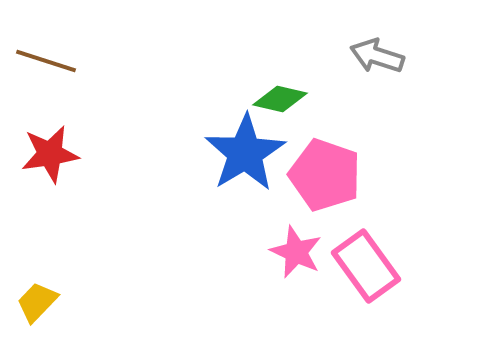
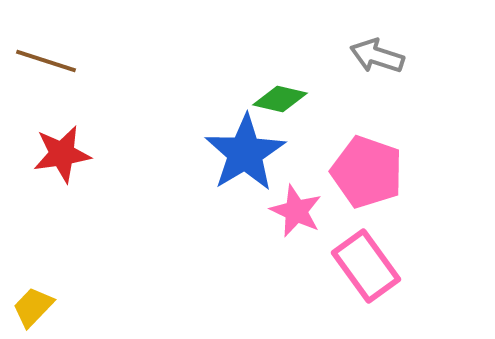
red star: moved 12 px right
pink pentagon: moved 42 px right, 3 px up
pink star: moved 41 px up
yellow trapezoid: moved 4 px left, 5 px down
